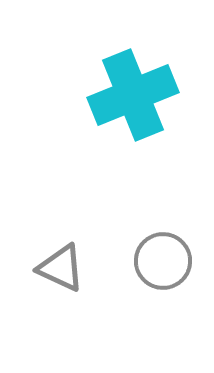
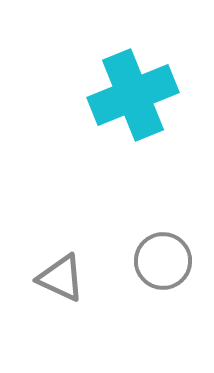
gray triangle: moved 10 px down
